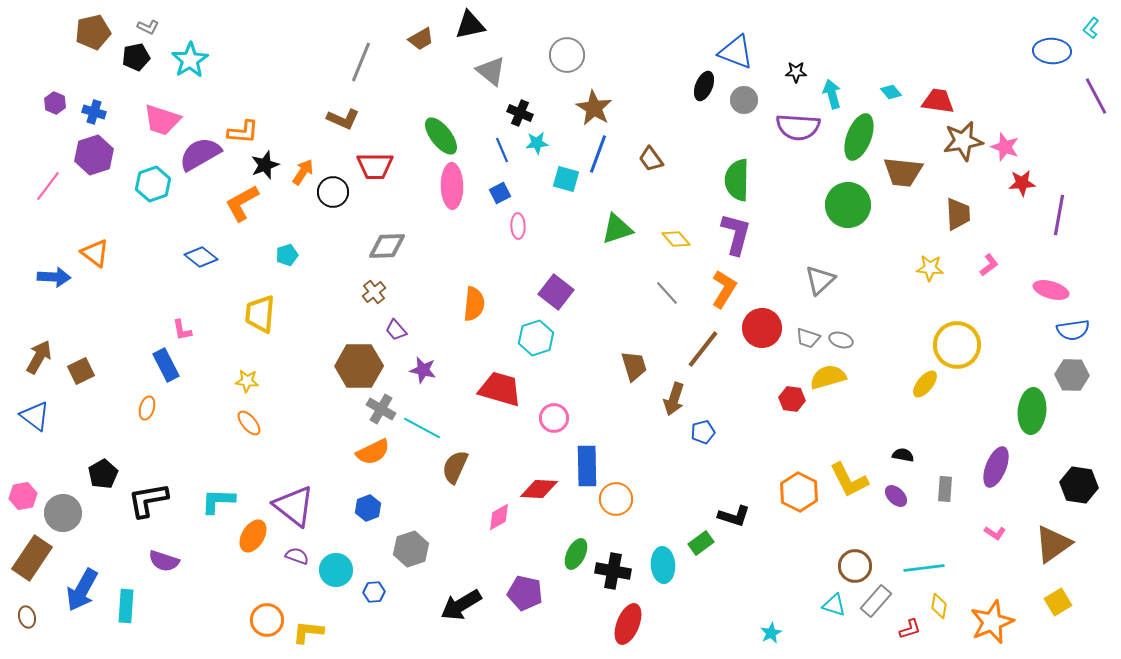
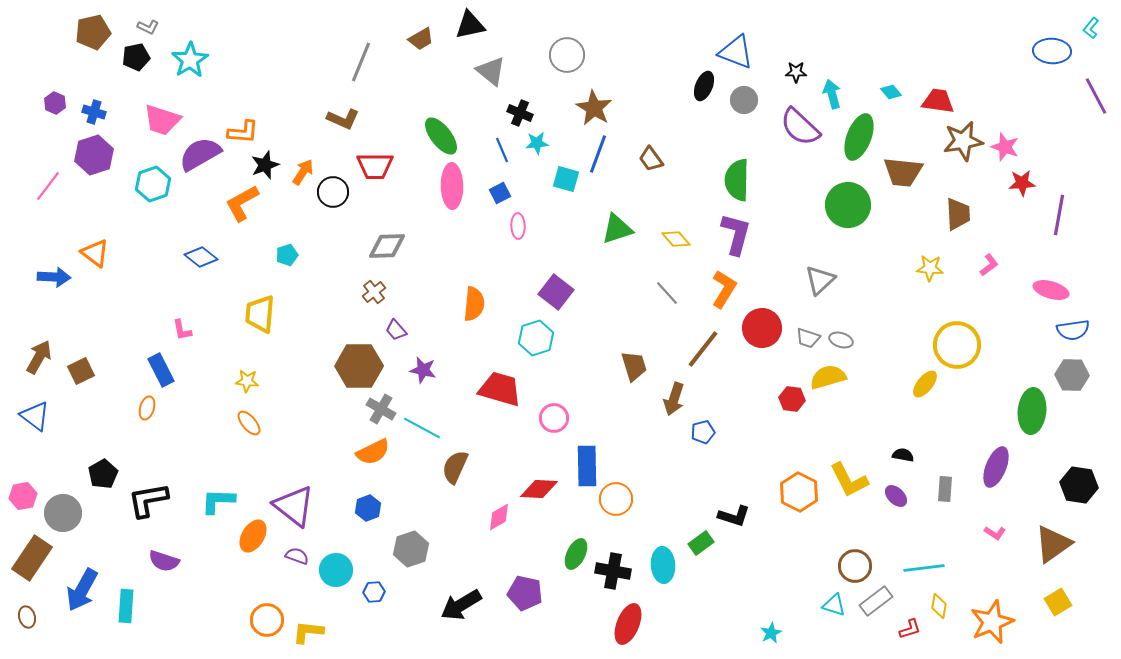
purple semicircle at (798, 127): moved 2 px right; rotated 39 degrees clockwise
blue rectangle at (166, 365): moved 5 px left, 5 px down
gray rectangle at (876, 601): rotated 12 degrees clockwise
